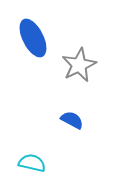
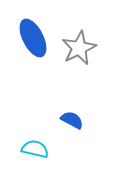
gray star: moved 17 px up
cyan semicircle: moved 3 px right, 14 px up
